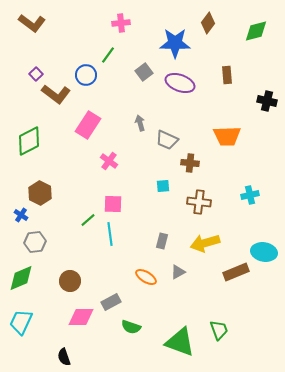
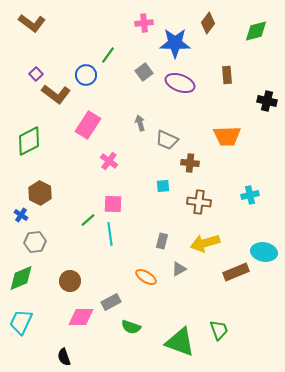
pink cross at (121, 23): moved 23 px right
gray triangle at (178, 272): moved 1 px right, 3 px up
